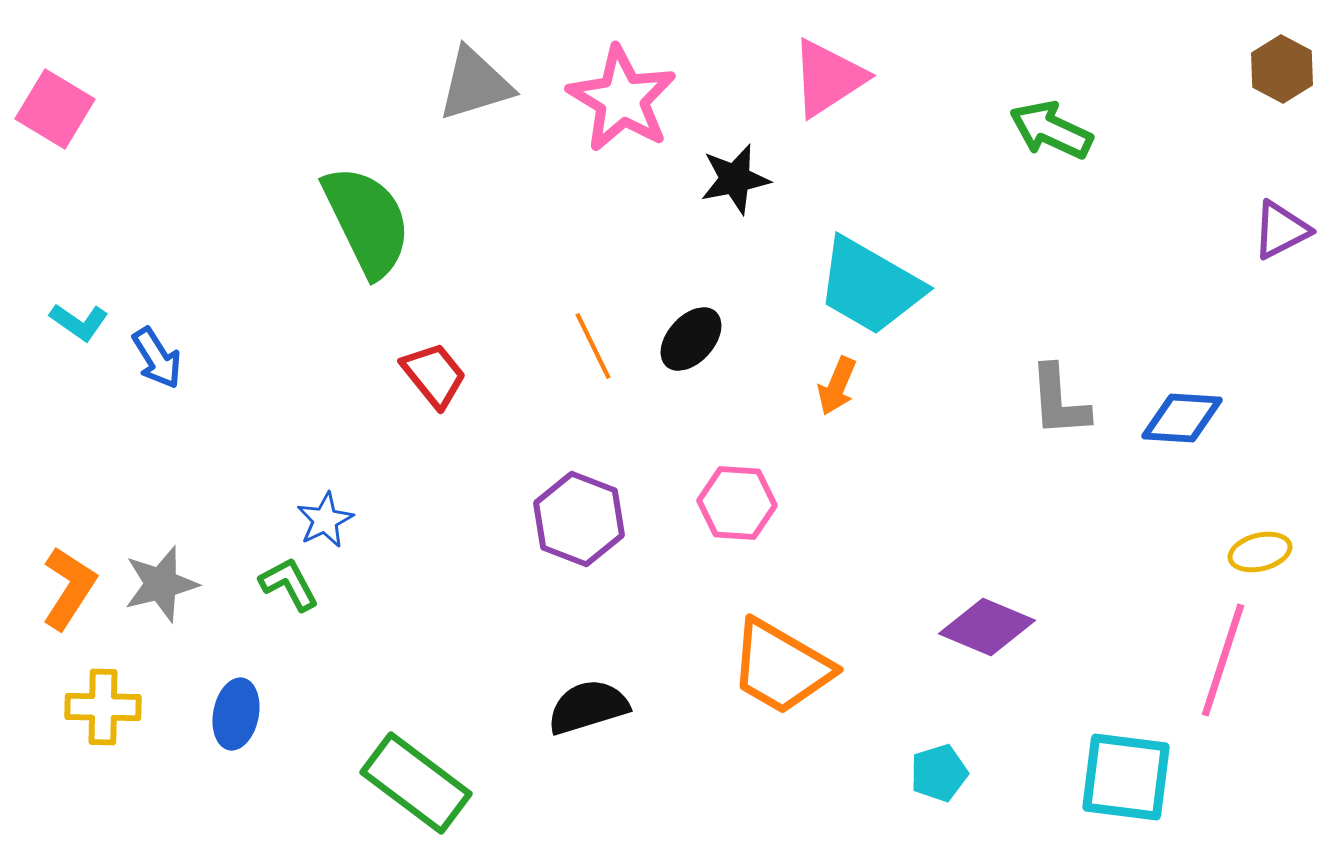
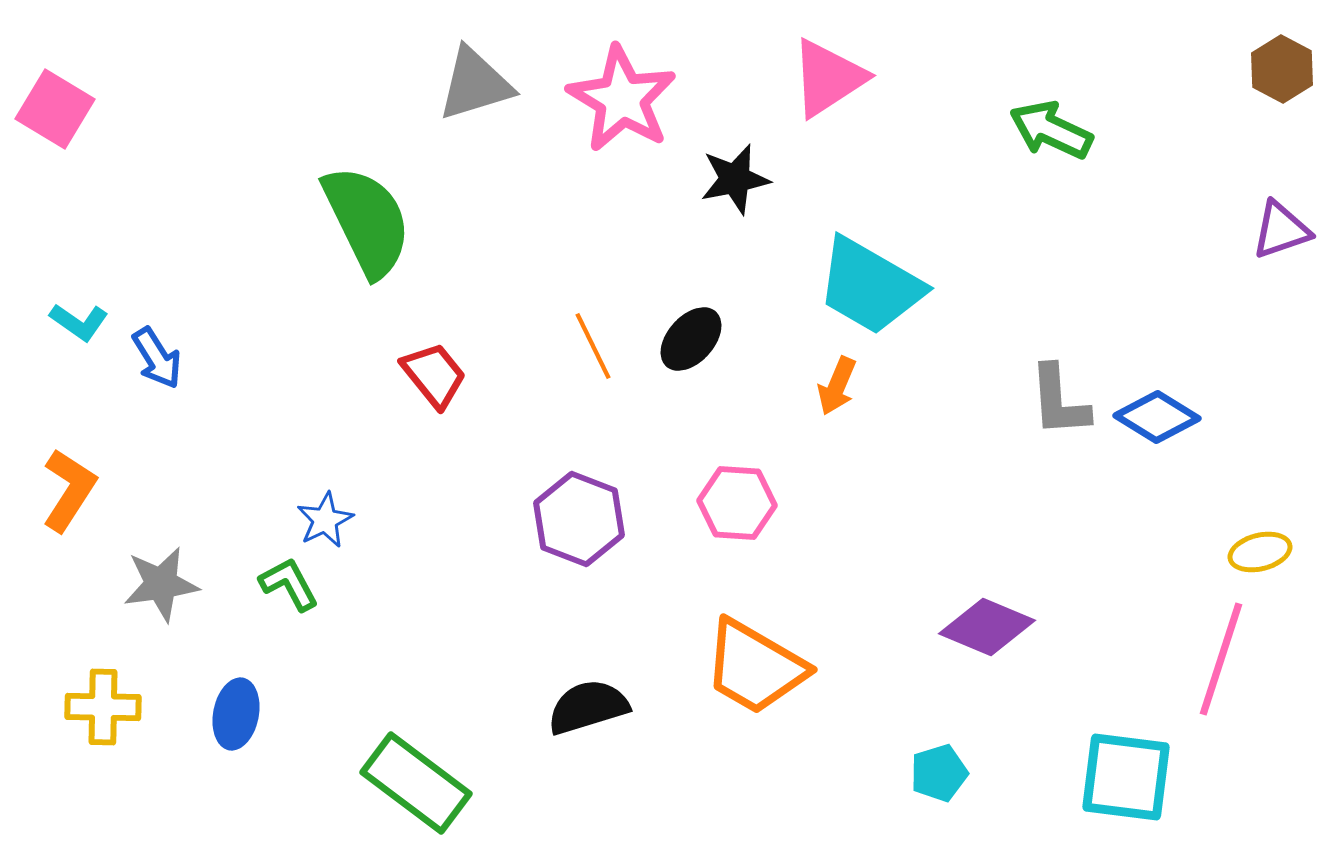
purple triangle: rotated 8 degrees clockwise
blue diamond: moved 25 px left, 1 px up; rotated 28 degrees clockwise
gray star: rotated 6 degrees clockwise
orange L-shape: moved 98 px up
pink line: moved 2 px left, 1 px up
orange trapezoid: moved 26 px left
